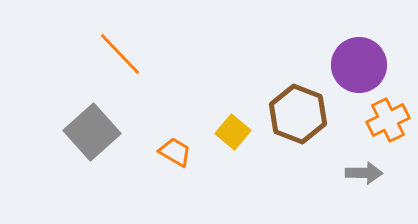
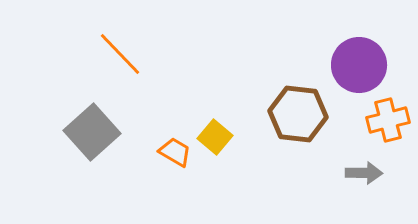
brown hexagon: rotated 14 degrees counterclockwise
orange cross: rotated 12 degrees clockwise
yellow square: moved 18 px left, 5 px down
